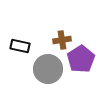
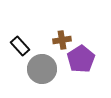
black rectangle: rotated 36 degrees clockwise
gray circle: moved 6 px left
